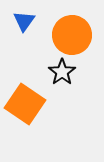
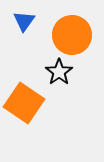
black star: moved 3 px left
orange square: moved 1 px left, 1 px up
